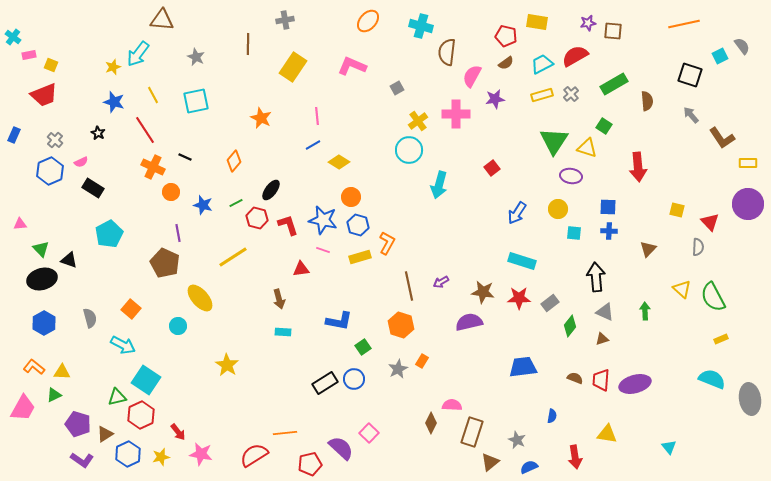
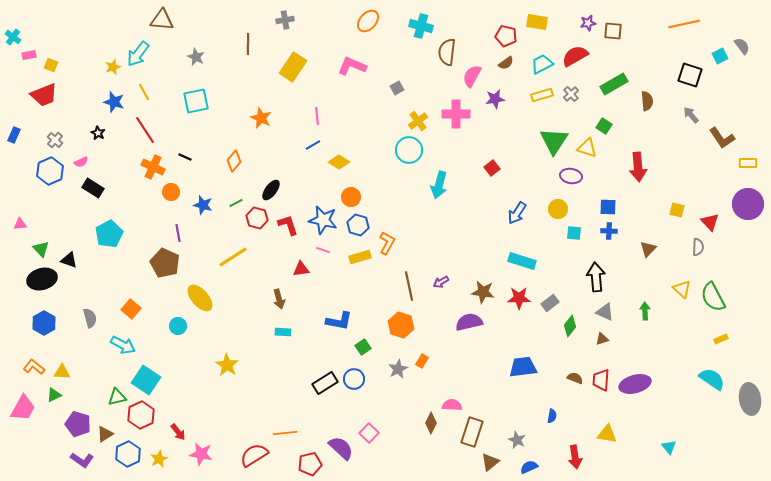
yellow line at (153, 95): moved 9 px left, 3 px up
cyan semicircle at (712, 379): rotated 12 degrees clockwise
yellow star at (161, 457): moved 2 px left, 2 px down; rotated 12 degrees counterclockwise
